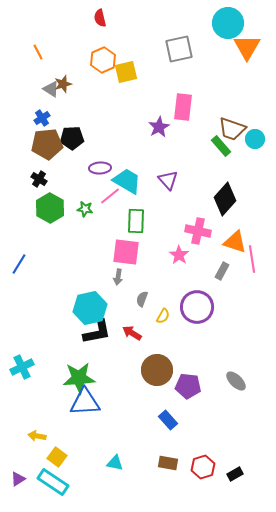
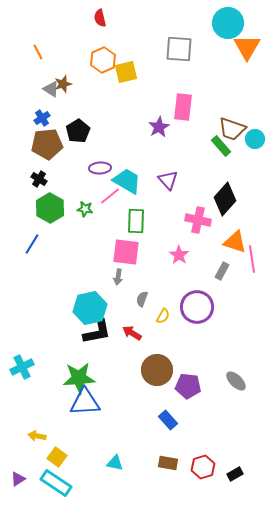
gray square at (179, 49): rotated 16 degrees clockwise
black pentagon at (72, 138): moved 6 px right, 7 px up; rotated 30 degrees counterclockwise
pink cross at (198, 231): moved 11 px up
blue line at (19, 264): moved 13 px right, 20 px up
cyan rectangle at (53, 482): moved 3 px right, 1 px down
